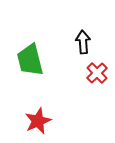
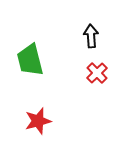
black arrow: moved 8 px right, 6 px up
red star: rotated 8 degrees clockwise
